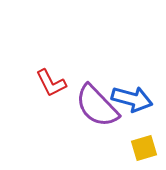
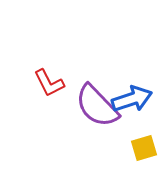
red L-shape: moved 2 px left
blue arrow: rotated 33 degrees counterclockwise
